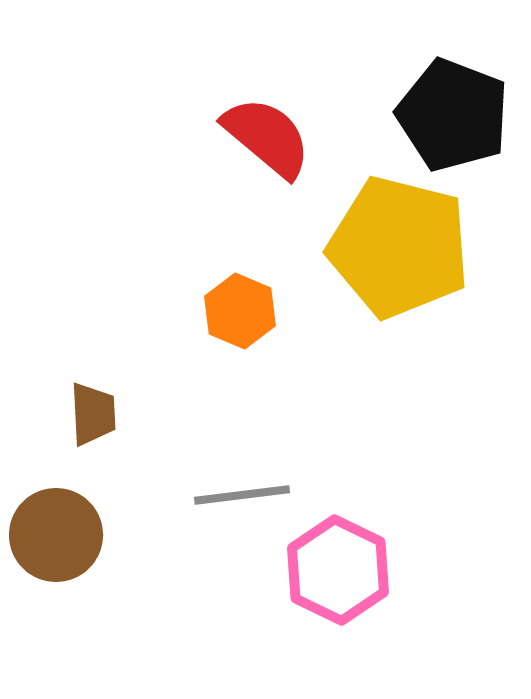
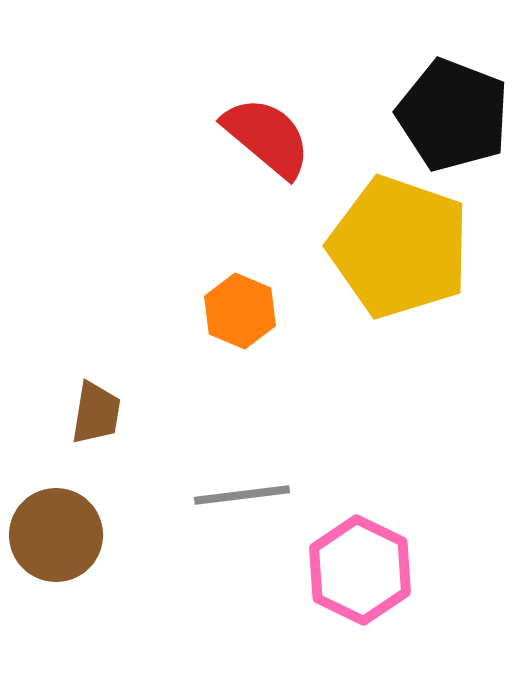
yellow pentagon: rotated 5 degrees clockwise
brown trapezoid: moved 3 px right, 1 px up; rotated 12 degrees clockwise
pink hexagon: moved 22 px right
